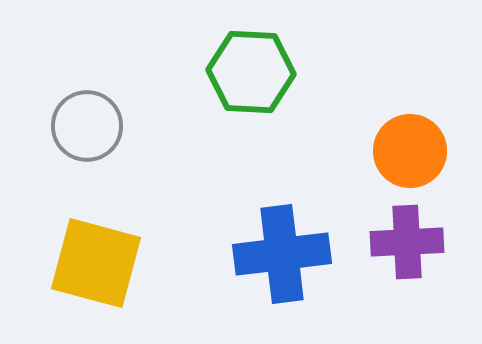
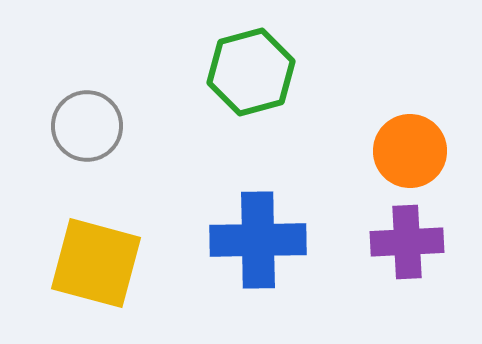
green hexagon: rotated 18 degrees counterclockwise
blue cross: moved 24 px left, 14 px up; rotated 6 degrees clockwise
